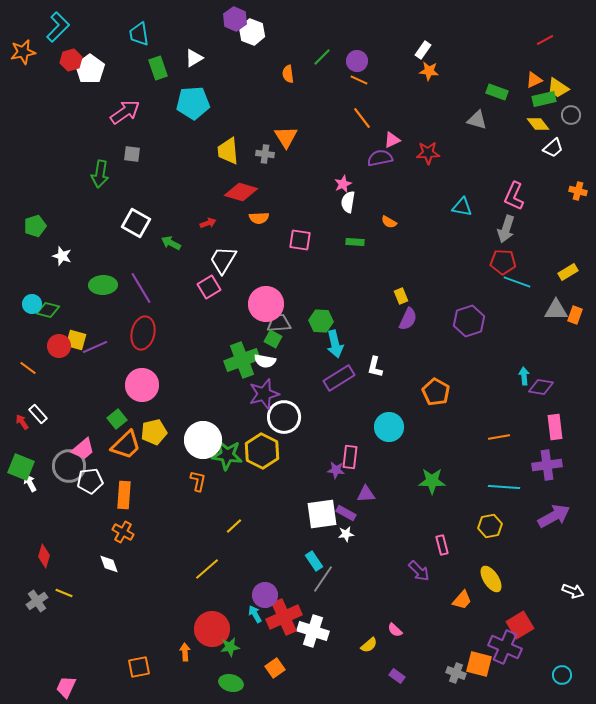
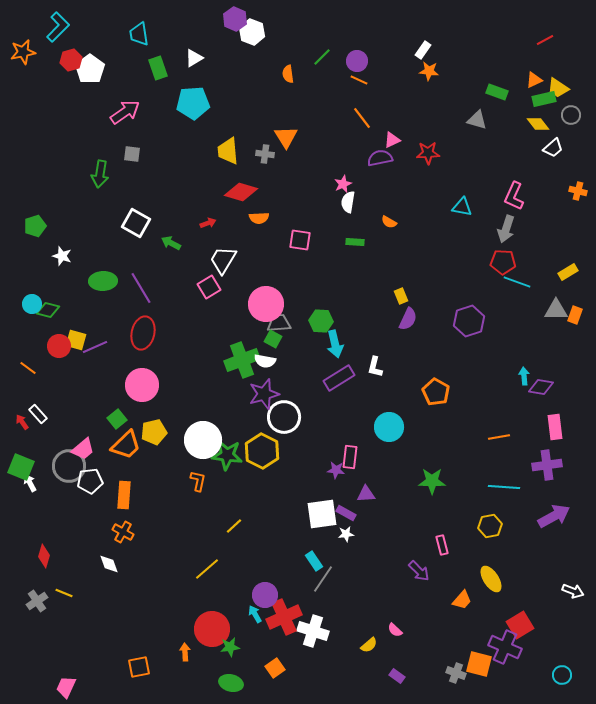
green ellipse at (103, 285): moved 4 px up
